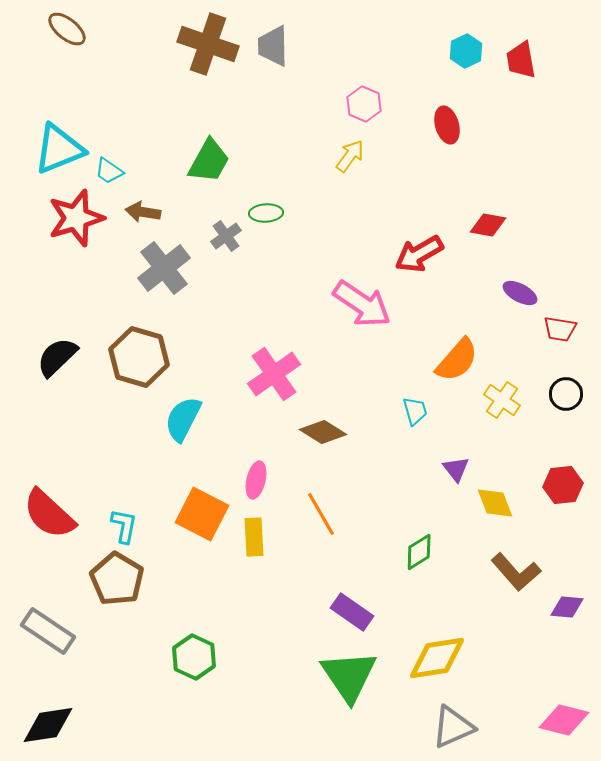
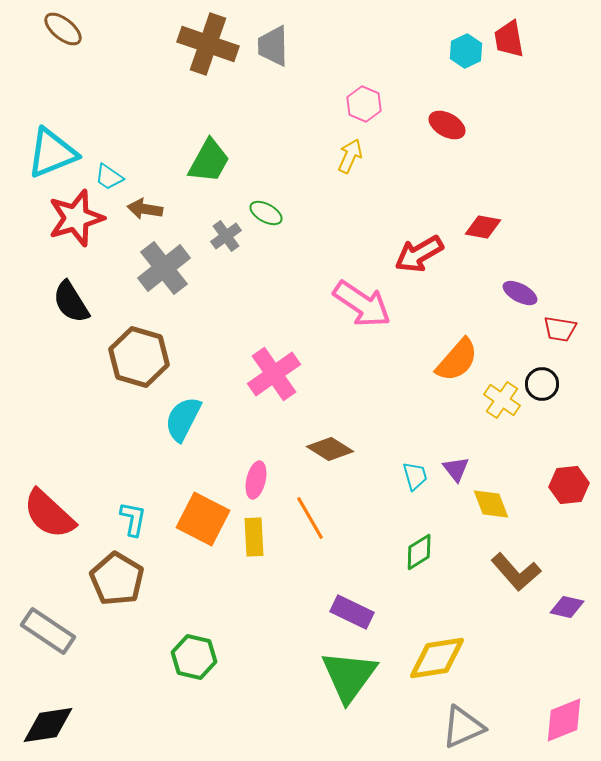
brown ellipse at (67, 29): moved 4 px left
red trapezoid at (521, 60): moved 12 px left, 21 px up
red ellipse at (447, 125): rotated 45 degrees counterclockwise
cyan triangle at (59, 149): moved 7 px left, 4 px down
yellow arrow at (350, 156): rotated 12 degrees counterclockwise
cyan trapezoid at (109, 171): moved 6 px down
brown arrow at (143, 212): moved 2 px right, 3 px up
green ellipse at (266, 213): rotated 32 degrees clockwise
red diamond at (488, 225): moved 5 px left, 2 px down
black semicircle at (57, 357): moved 14 px right, 55 px up; rotated 78 degrees counterclockwise
black circle at (566, 394): moved 24 px left, 10 px up
cyan trapezoid at (415, 411): moved 65 px down
brown diamond at (323, 432): moved 7 px right, 17 px down
red hexagon at (563, 485): moved 6 px right
yellow diamond at (495, 503): moved 4 px left, 1 px down
orange square at (202, 514): moved 1 px right, 5 px down
orange line at (321, 514): moved 11 px left, 4 px down
cyan L-shape at (124, 526): moved 9 px right, 7 px up
purple diamond at (567, 607): rotated 8 degrees clockwise
purple rectangle at (352, 612): rotated 9 degrees counterclockwise
green hexagon at (194, 657): rotated 12 degrees counterclockwise
green triangle at (349, 676): rotated 10 degrees clockwise
pink diamond at (564, 720): rotated 36 degrees counterclockwise
gray triangle at (453, 727): moved 10 px right
